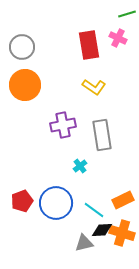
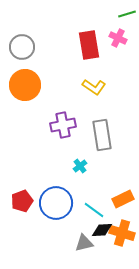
orange rectangle: moved 1 px up
